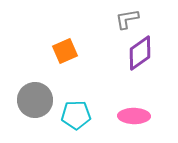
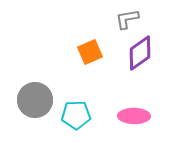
orange square: moved 25 px right, 1 px down
